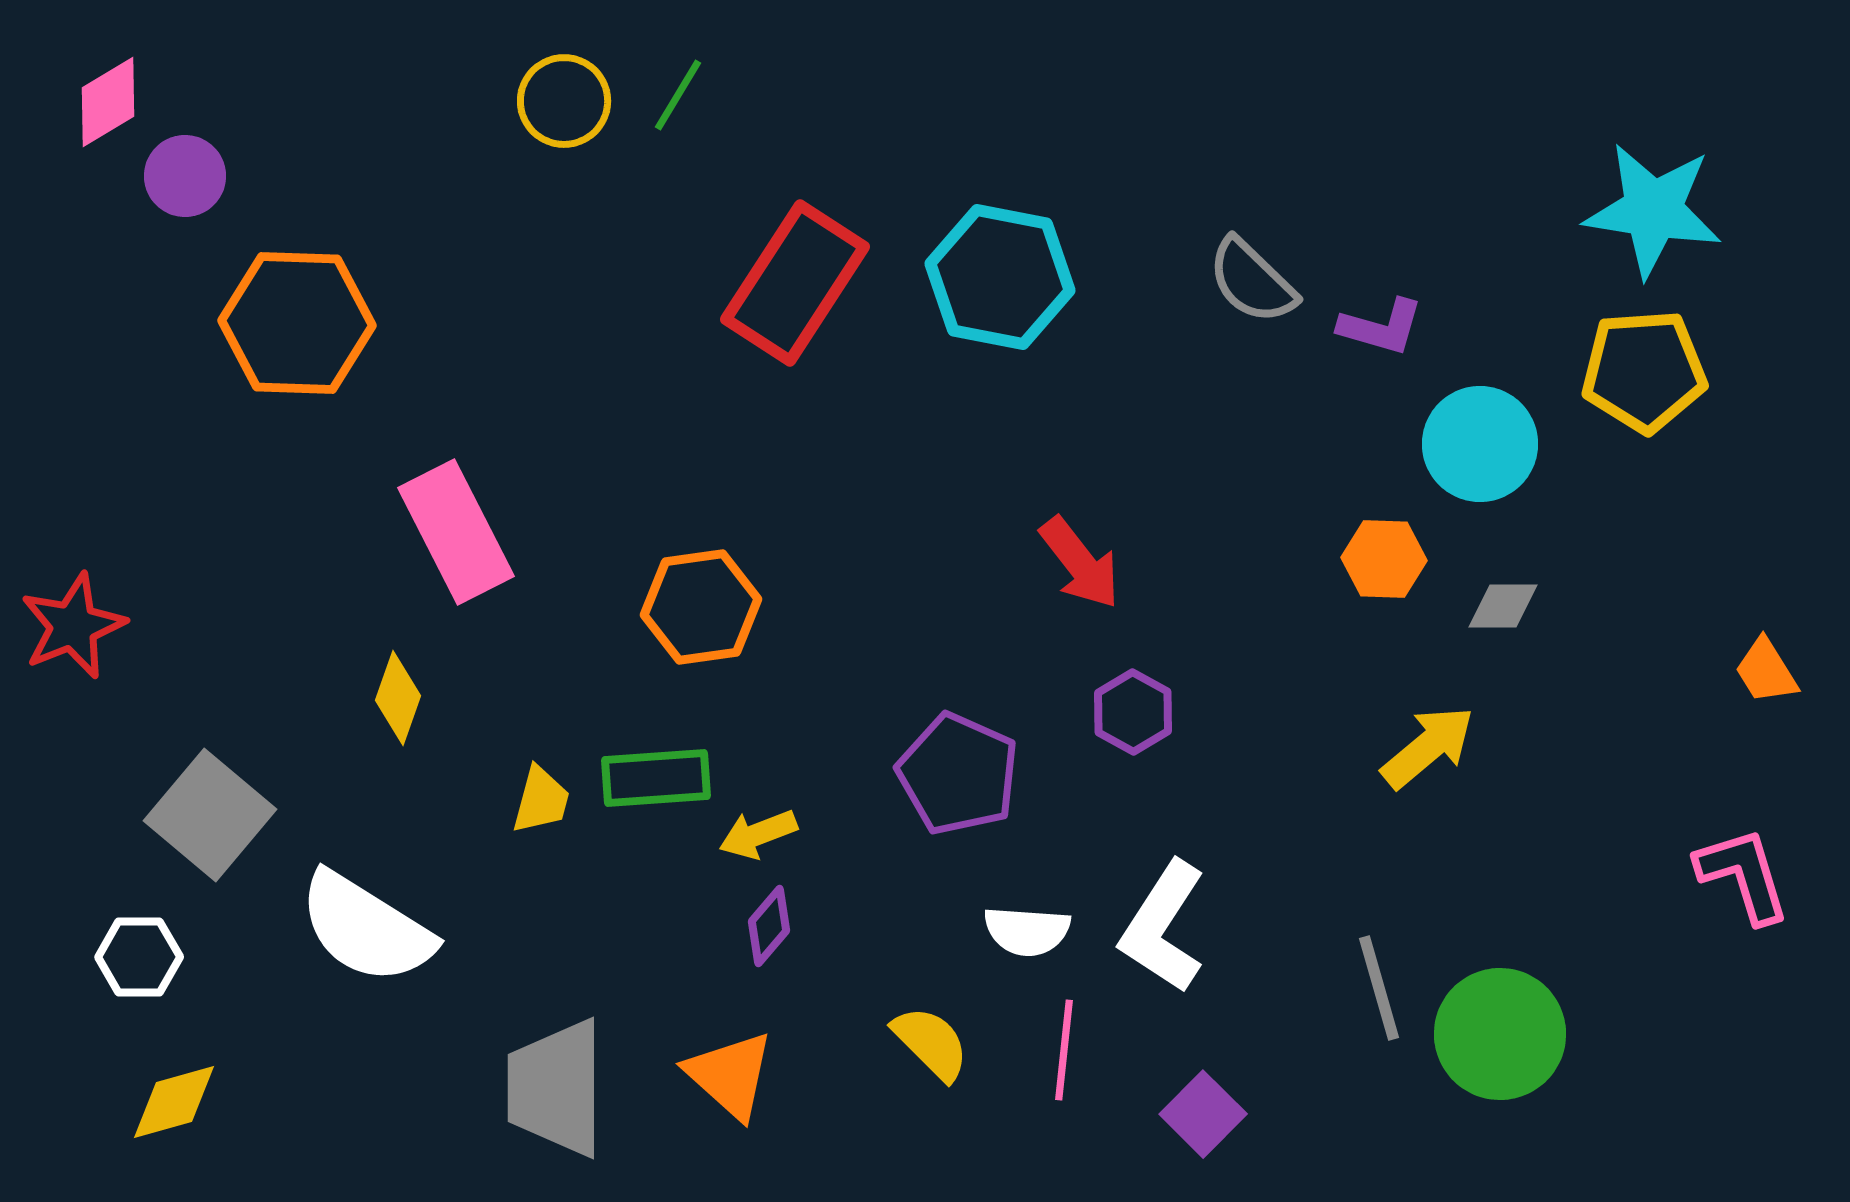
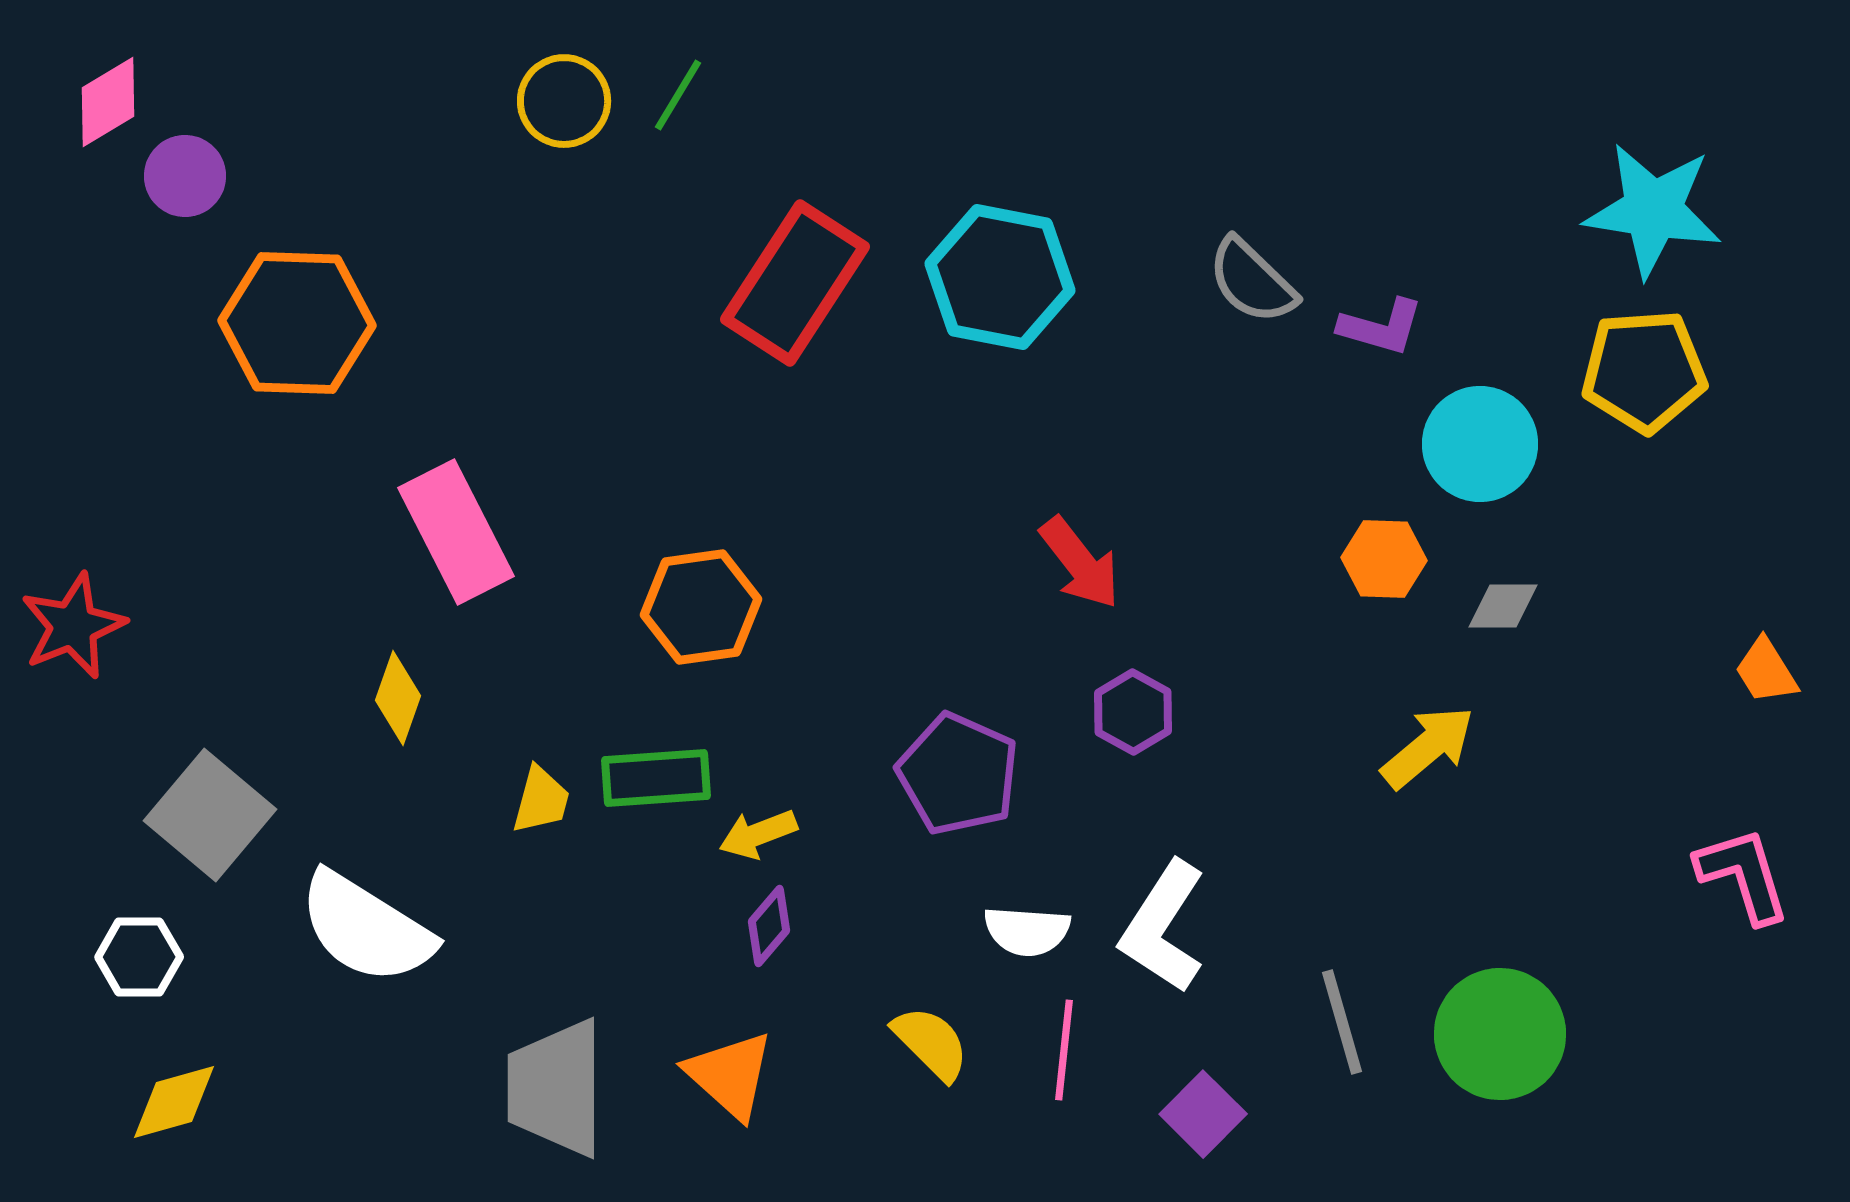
gray line at (1379, 988): moved 37 px left, 34 px down
